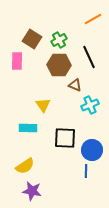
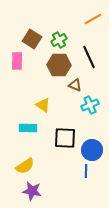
yellow triangle: rotated 21 degrees counterclockwise
